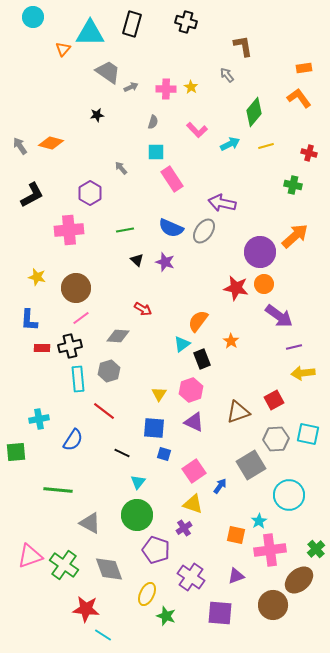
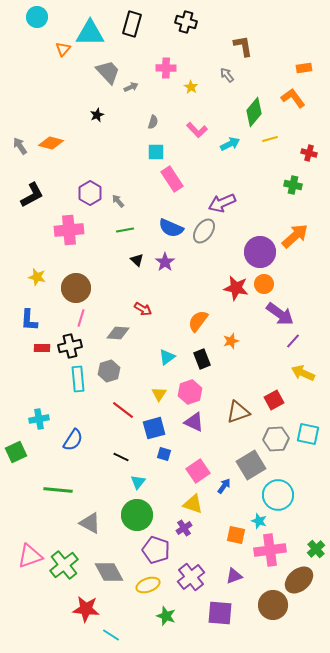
cyan circle at (33, 17): moved 4 px right
gray trapezoid at (108, 72): rotated 12 degrees clockwise
pink cross at (166, 89): moved 21 px up
orange L-shape at (299, 98): moved 6 px left
black star at (97, 115): rotated 16 degrees counterclockwise
yellow line at (266, 146): moved 4 px right, 7 px up
gray arrow at (121, 168): moved 3 px left, 33 px down
purple arrow at (222, 203): rotated 36 degrees counterclockwise
purple star at (165, 262): rotated 18 degrees clockwise
purple arrow at (279, 316): moved 1 px right, 2 px up
pink line at (81, 318): rotated 36 degrees counterclockwise
gray diamond at (118, 336): moved 3 px up
orange star at (231, 341): rotated 21 degrees clockwise
cyan triangle at (182, 344): moved 15 px left, 13 px down
purple line at (294, 347): moved 1 px left, 6 px up; rotated 35 degrees counterclockwise
yellow arrow at (303, 373): rotated 30 degrees clockwise
pink hexagon at (191, 390): moved 1 px left, 2 px down
red line at (104, 411): moved 19 px right, 1 px up
blue square at (154, 428): rotated 20 degrees counterclockwise
green square at (16, 452): rotated 20 degrees counterclockwise
black line at (122, 453): moved 1 px left, 4 px down
pink square at (194, 471): moved 4 px right
blue arrow at (220, 486): moved 4 px right
cyan circle at (289, 495): moved 11 px left
cyan star at (259, 521): rotated 21 degrees counterclockwise
green cross at (64, 565): rotated 16 degrees clockwise
gray diamond at (109, 569): moved 3 px down; rotated 8 degrees counterclockwise
purple triangle at (236, 576): moved 2 px left
purple cross at (191, 577): rotated 16 degrees clockwise
yellow ellipse at (147, 594): moved 1 px right, 9 px up; rotated 45 degrees clockwise
cyan line at (103, 635): moved 8 px right
